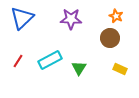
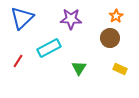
orange star: rotated 16 degrees clockwise
cyan rectangle: moved 1 px left, 12 px up
